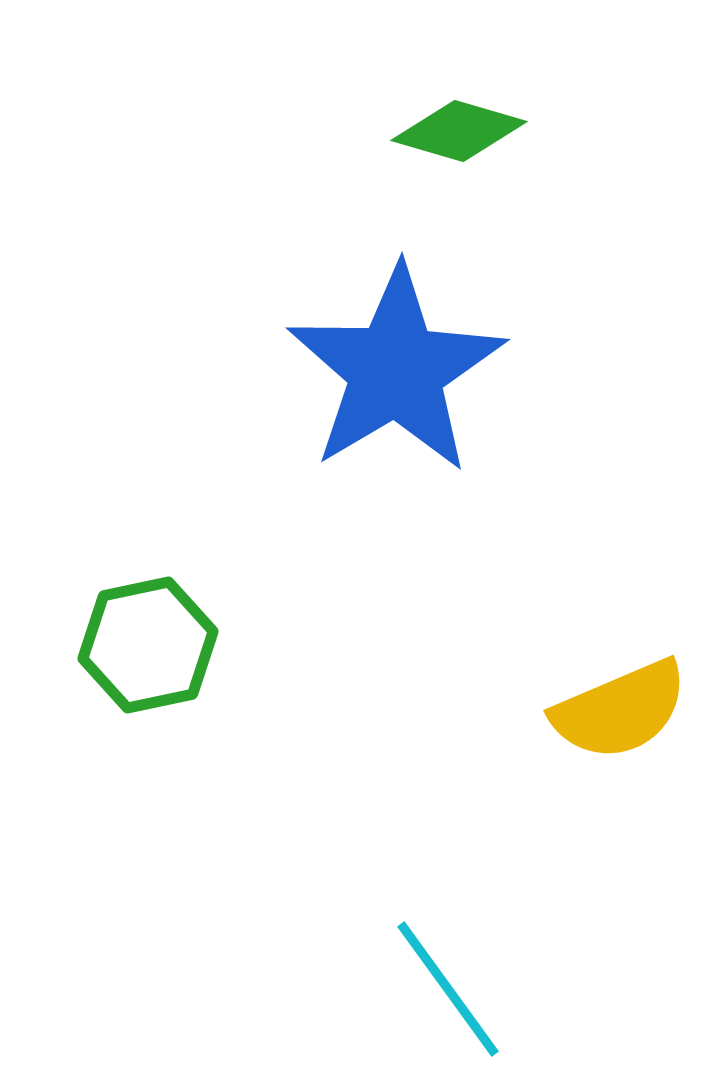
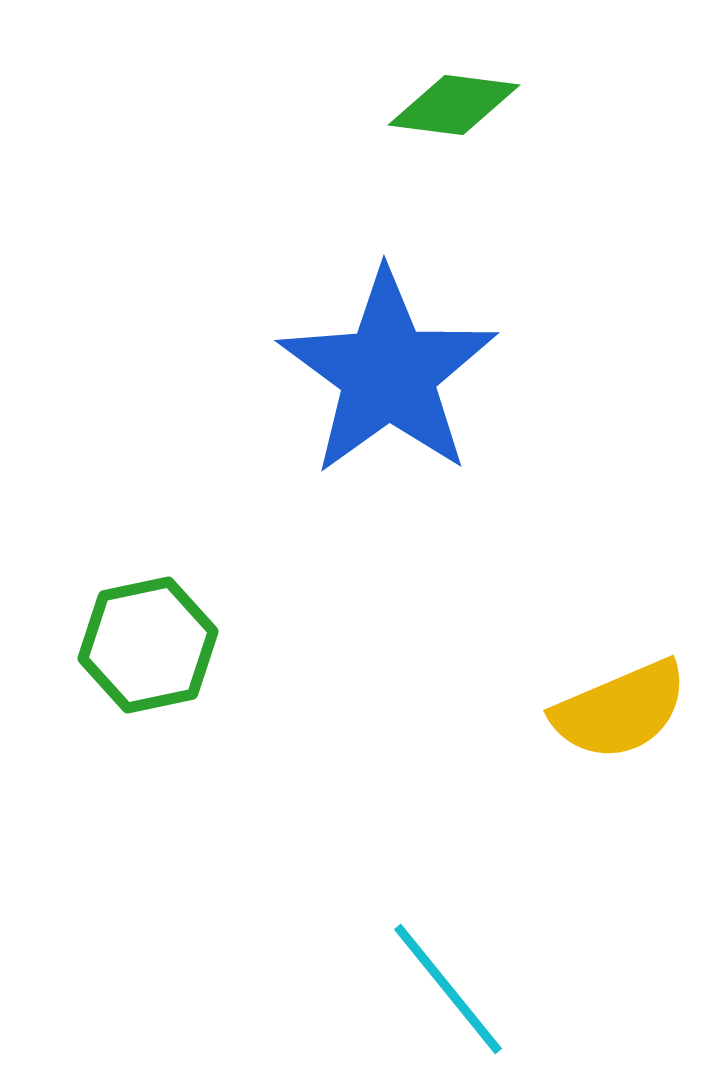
green diamond: moved 5 px left, 26 px up; rotated 9 degrees counterclockwise
blue star: moved 8 px left, 3 px down; rotated 5 degrees counterclockwise
cyan line: rotated 3 degrees counterclockwise
